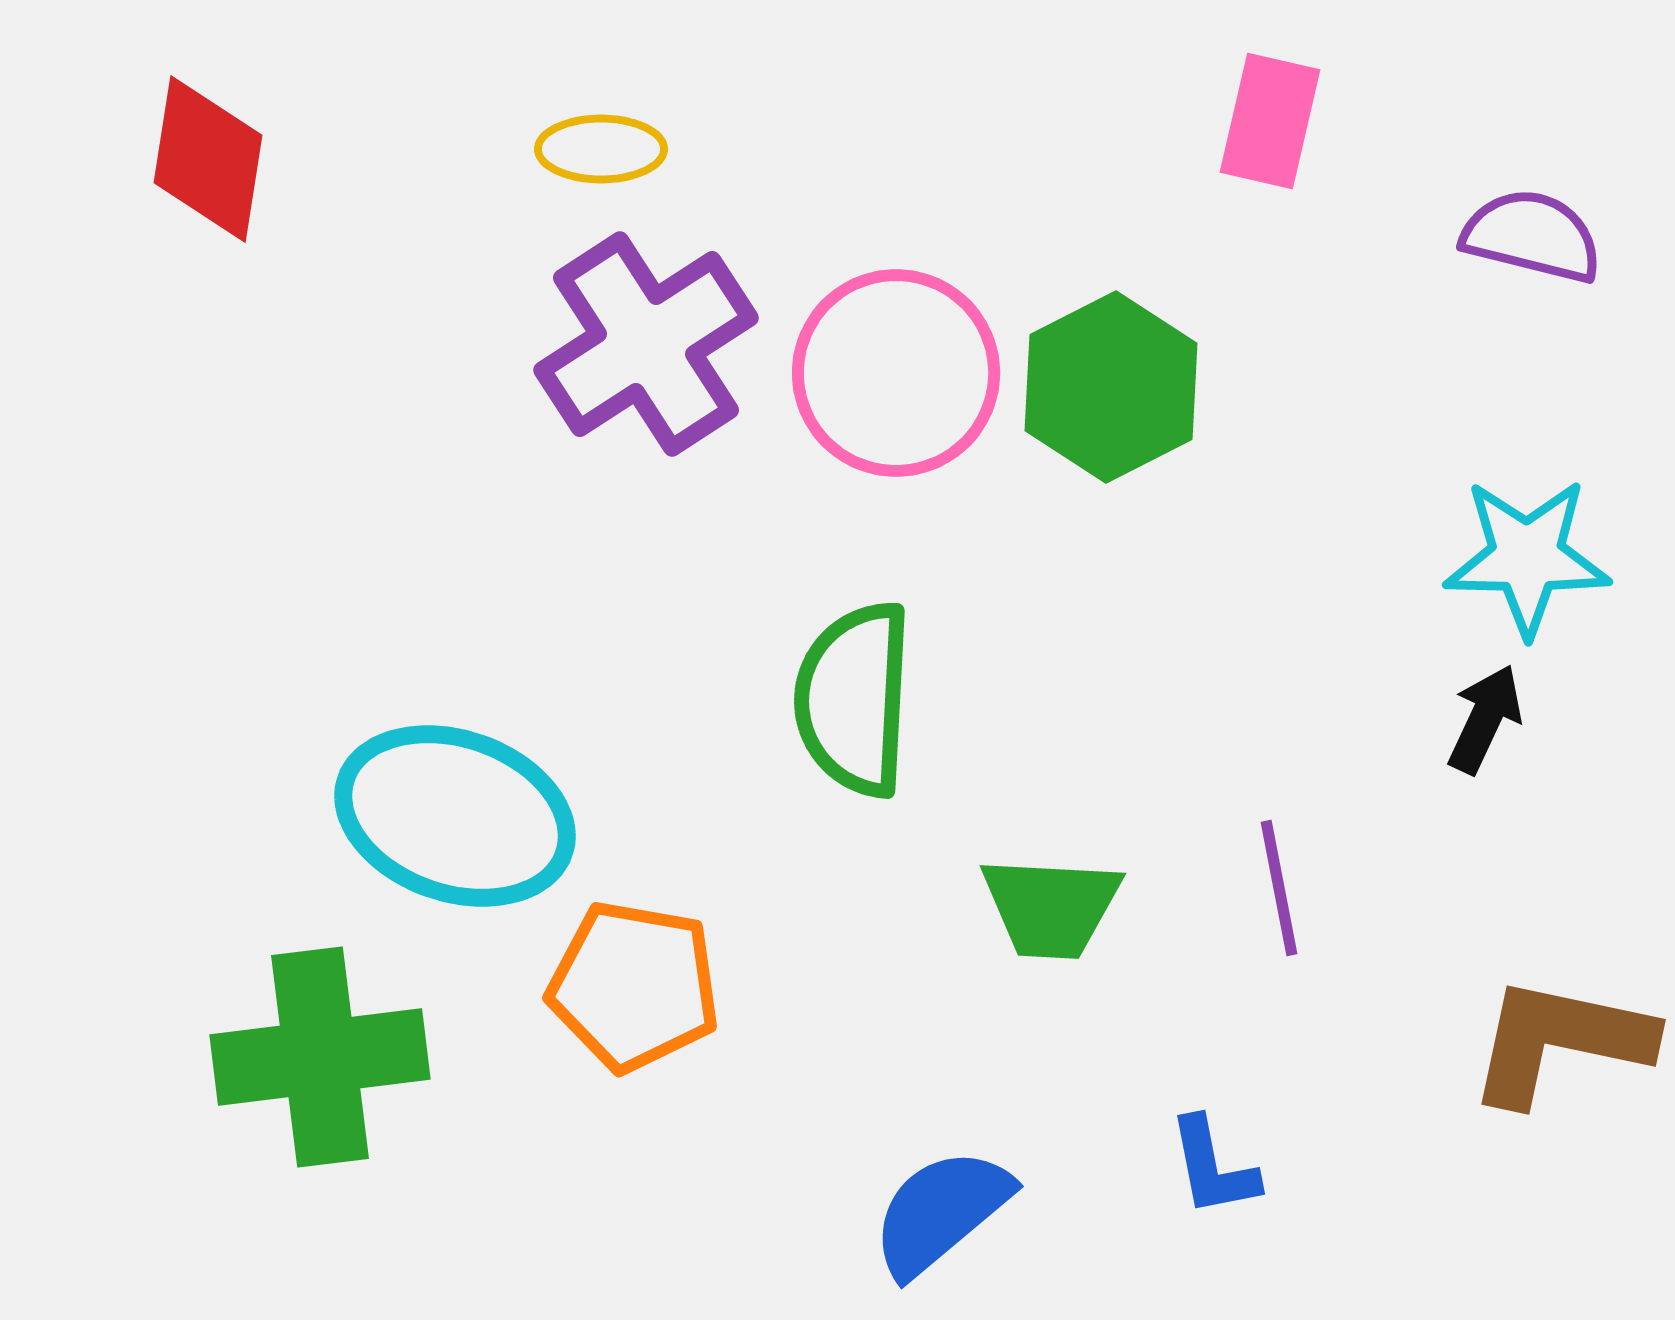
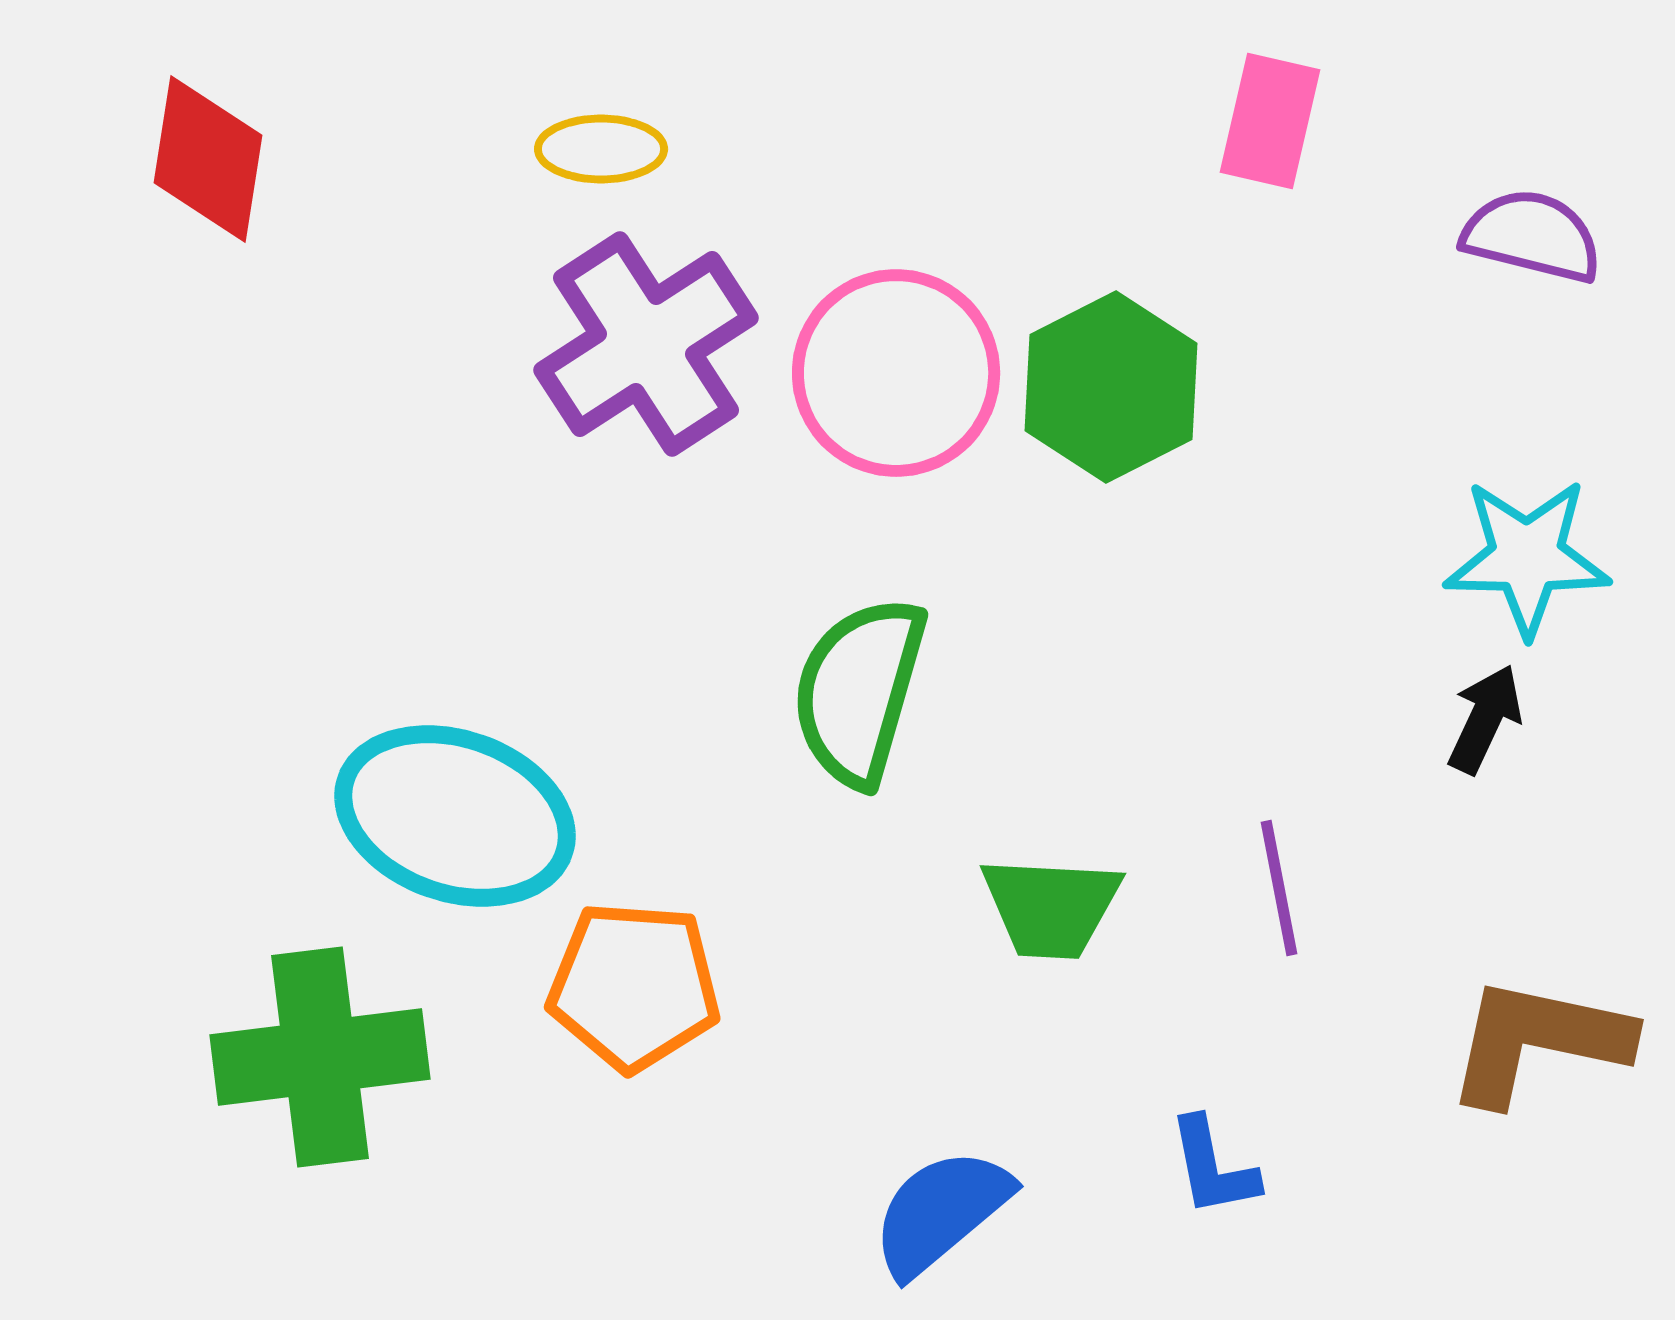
green semicircle: moved 5 px right, 8 px up; rotated 13 degrees clockwise
orange pentagon: rotated 6 degrees counterclockwise
brown L-shape: moved 22 px left
